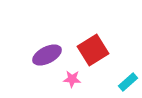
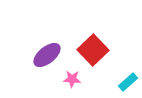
red square: rotated 12 degrees counterclockwise
purple ellipse: rotated 12 degrees counterclockwise
